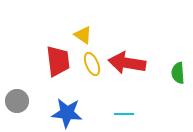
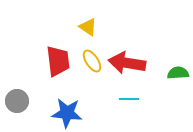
yellow triangle: moved 5 px right, 8 px up
yellow ellipse: moved 3 px up; rotated 10 degrees counterclockwise
green semicircle: rotated 90 degrees clockwise
cyan line: moved 5 px right, 15 px up
